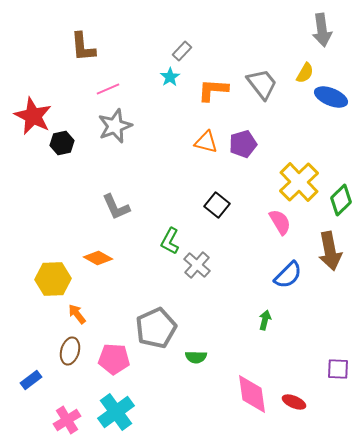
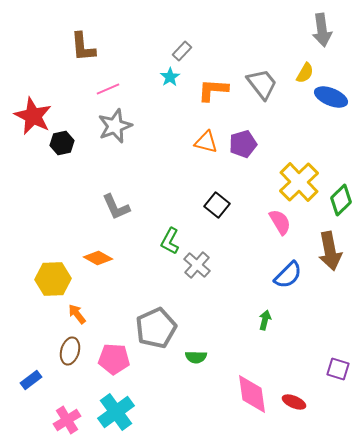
purple square: rotated 15 degrees clockwise
